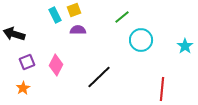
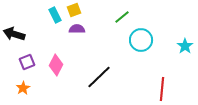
purple semicircle: moved 1 px left, 1 px up
